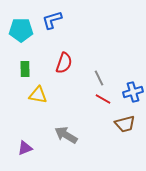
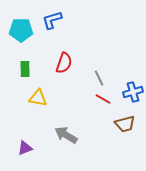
yellow triangle: moved 3 px down
